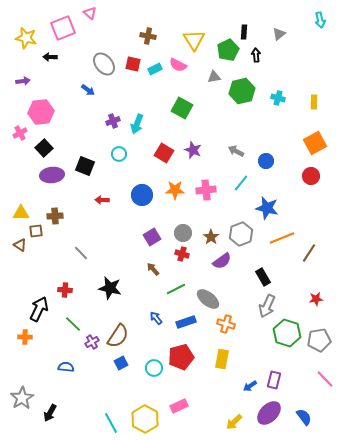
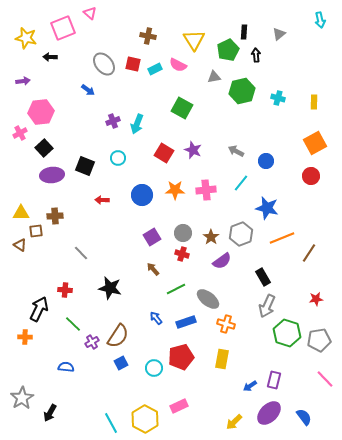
cyan circle at (119, 154): moved 1 px left, 4 px down
